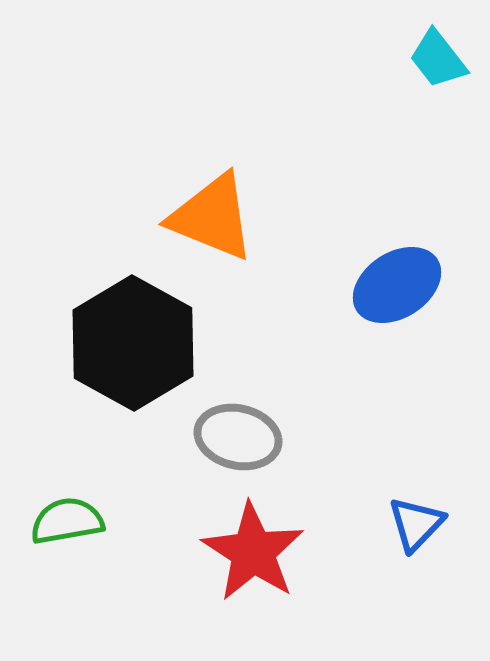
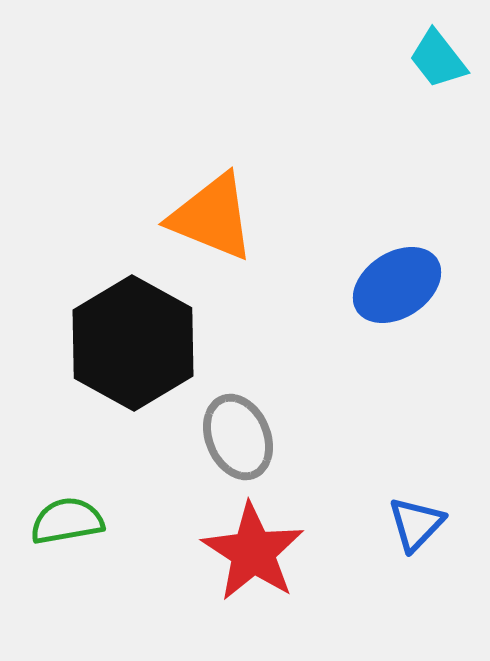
gray ellipse: rotated 54 degrees clockwise
